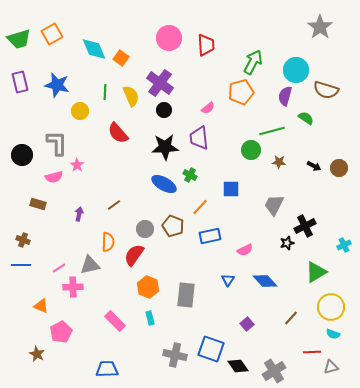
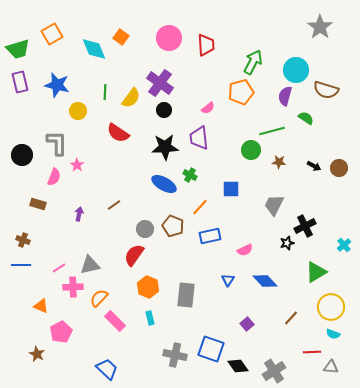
green trapezoid at (19, 39): moved 1 px left, 10 px down
orange square at (121, 58): moved 21 px up
yellow semicircle at (131, 96): moved 2 px down; rotated 60 degrees clockwise
yellow circle at (80, 111): moved 2 px left
red semicircle at (118, 133): rotated 15 degrees counterclockwise
pink semicircle at (54, 177): rotated 54 degrees counterclockwise
orange semicircle at (108, 242): moved 9 px left, 56 px down; rotated 138 degrees counterclockwise
cyan cross at (344, 245): rotated 16 degrees counterclockwise
gray triangle at (331, 367): rotated 21 degrees clockwise
blue trapezoid at (107, 369): rotated 45 degrees clockwise
